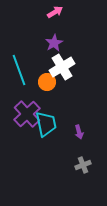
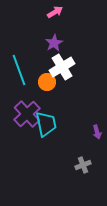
purple arrow: moved 18 px right
